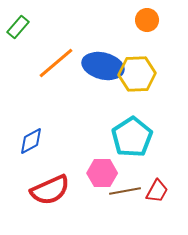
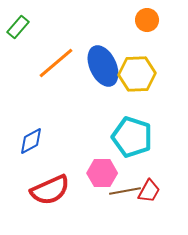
blue ellipse: rotated 51 degrees clockwise
cyan pentagon: rotated 21 degrees counterclockwise
red trapezoid: moved 8 px left
